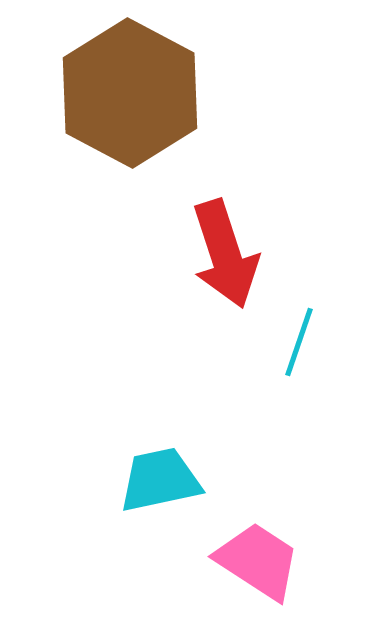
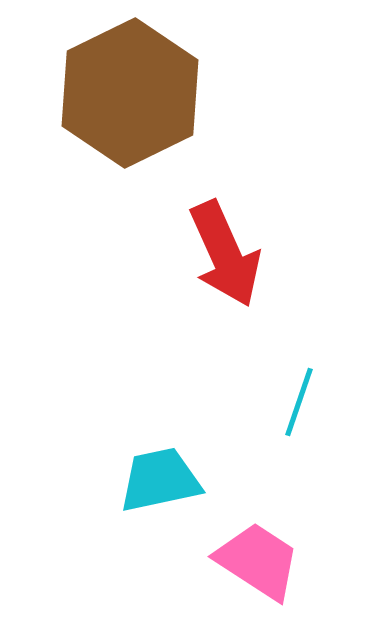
brown hexagon: rotated 6 degrees clockwise
red arrow: rotated 6 degrees counterclockwise
cyan line: moved 60 px down
